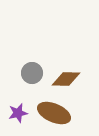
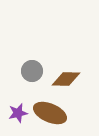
gray circle: moved 2 px up
brown ellipse: moved 4 px left
